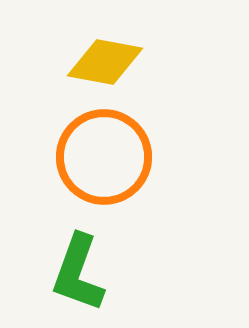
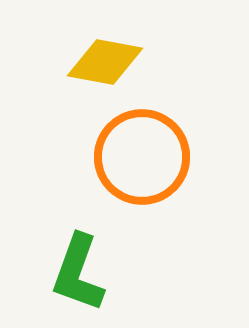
orange circle: moved 38 px right
